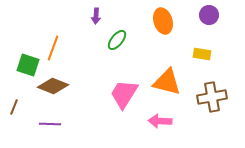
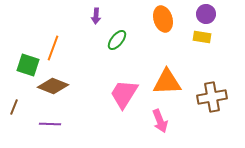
purple circle: moved 3 px left, 1 px up
orange ellipse: moved 2 px up
yellow rectangle: moved 17 px up
orange triangle: rotated 16 degrees counterclockwise
pink arrow: rotated 115 degrees counterclockwise
